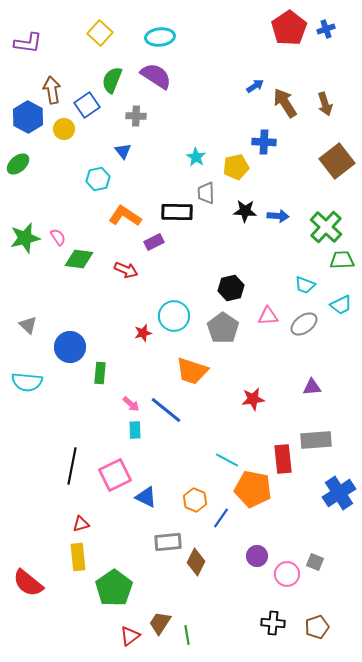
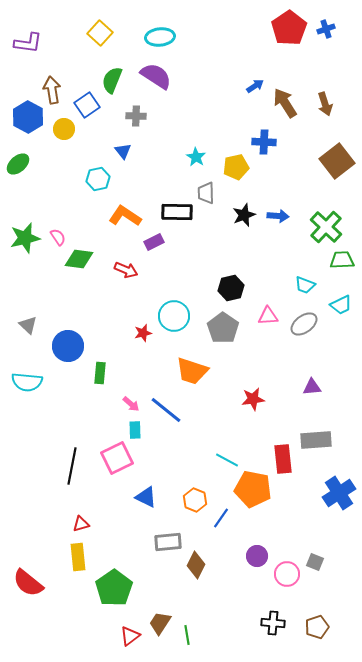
black star at (245, 211): moved 1 px left, 4 px down; rotated 25 degrees counterclockwise
blue circle at (70, 347): moved 2 px left, 1 px up
pink square at (115, 475): moved 2 px right, 17 px up
brown diamond at (196, 562): moved 3 px down
